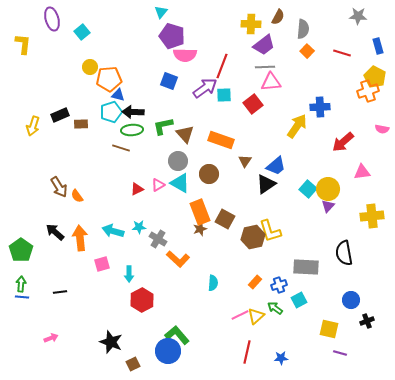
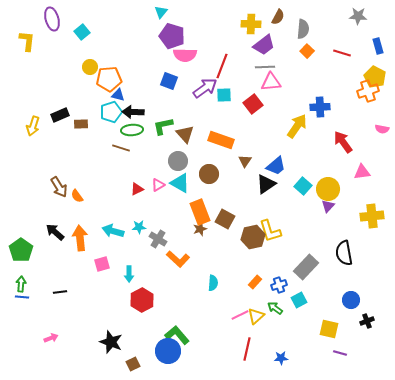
yellow L-shape at (23, 44): moved 4 px right, 3 px up
red arrow at (343, 142): rotated 95 degrees clockwise
cyan square at (308, 189): moved 5 px left, 3 px up
gray rectangle at (306, 267): rotated 50 degrees counterclockwise
red line at (247, 352): moved 3 px up
